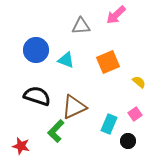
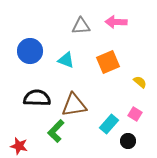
pink arrow: moved 7 px down; rotated 45 degrees clockwise
blue circle: moved 6 px left, 1 px down
yellow semicircle: moved 1 px right
black semicircle: moved 2 px down; rotated 16 degrees counterclockwise
brown triangle: moved 2 px up; rotated 16 degrees clockwise
pink square: rotated 24 degrees counterclockwise
cyan rectangle: rotated 18 degrees clockwise
red star: moved 2 px left
